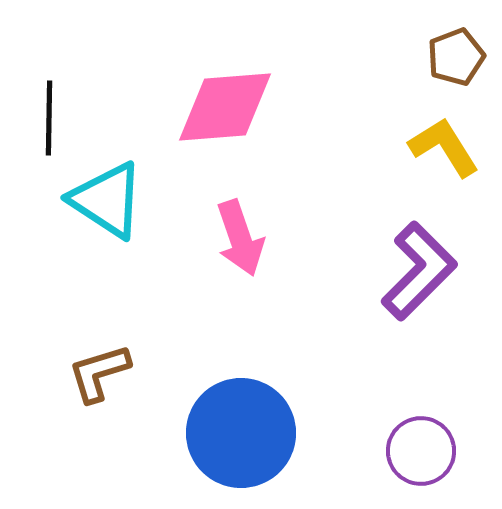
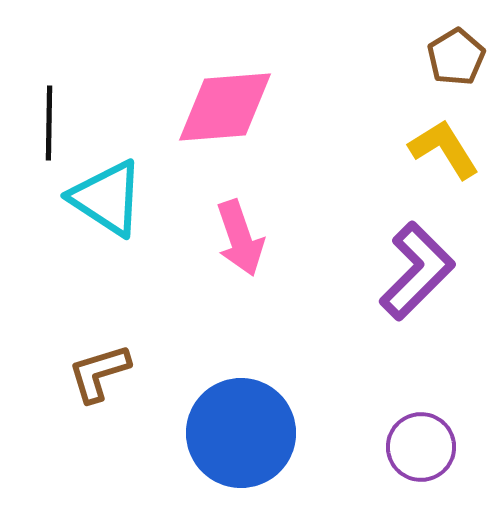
brown pentagon: rotated 10 degrees counterclockwise
black line: moved 5 px down
yellow L-shape: moved 2 px down
cyan triangle: moved 2 px up
purple L-shape: moved 2 px left
purple circle: moved 4 px up
